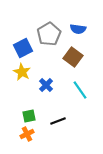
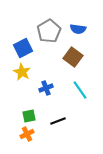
gray pentagon: moved 3 px up
blue cross: moved 3 px down; rotated 24 degrees clockwise
